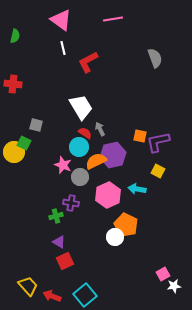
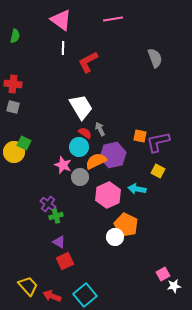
white line: rotated 16 degrees clockwise
gray square: moved 23 px left, 18 px up
purple cross: moved 23 px left, 1 px down; rotated 28 degrees clockwise
